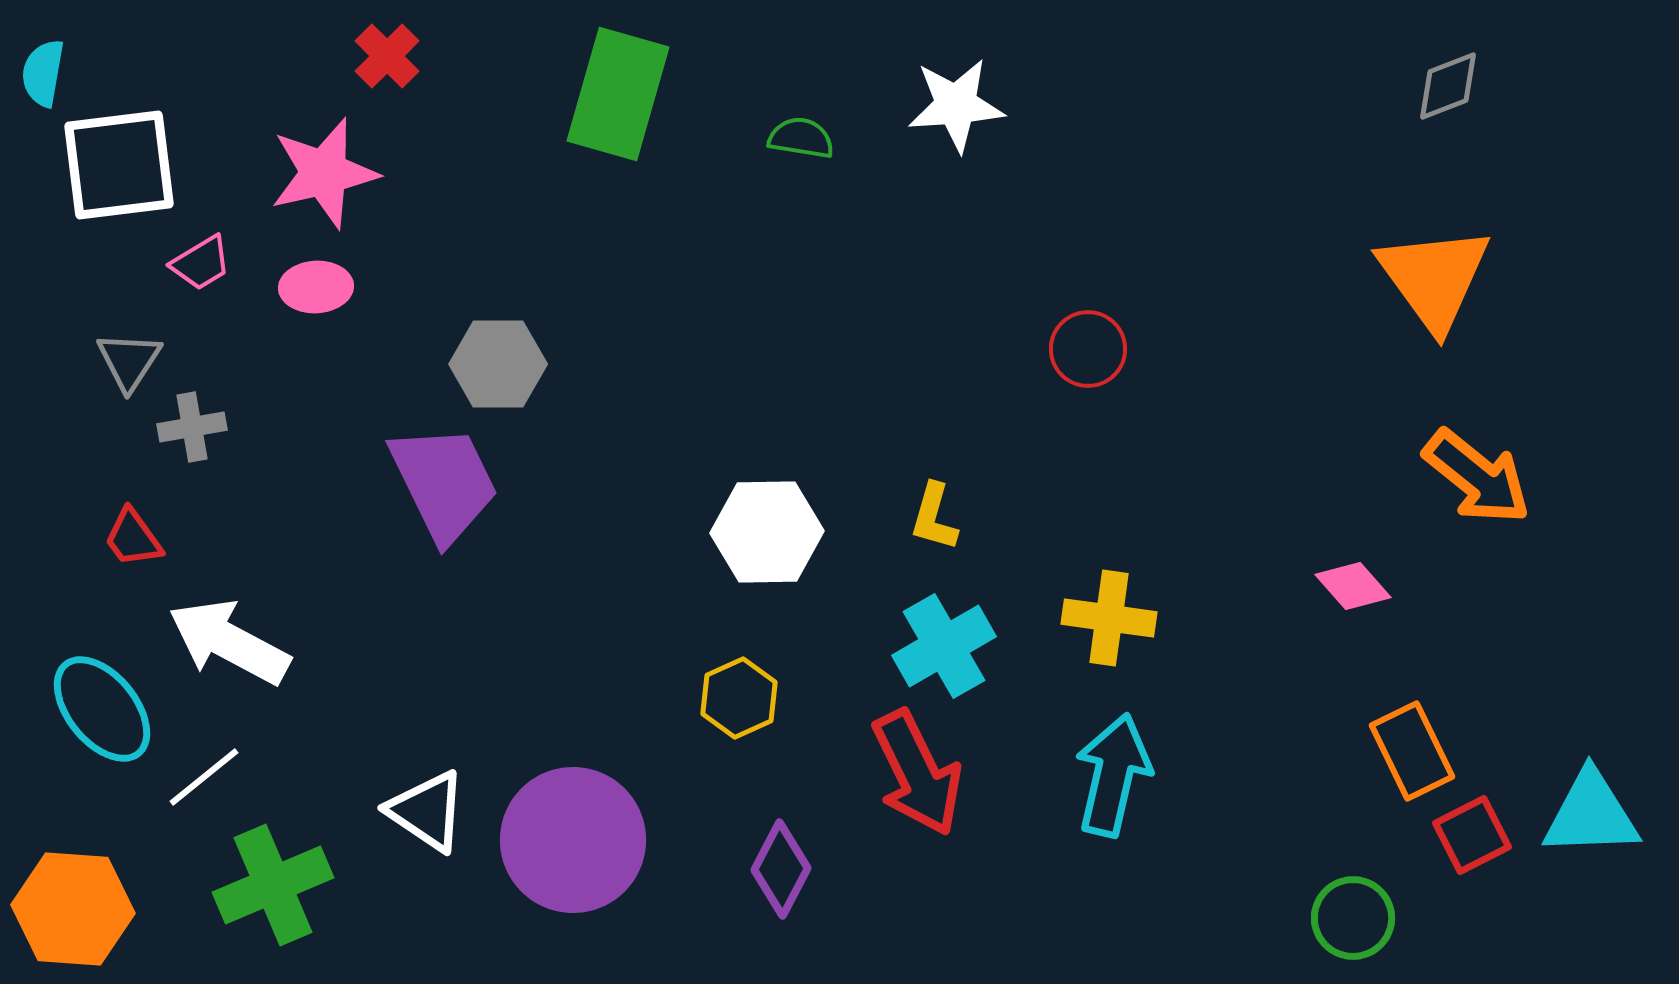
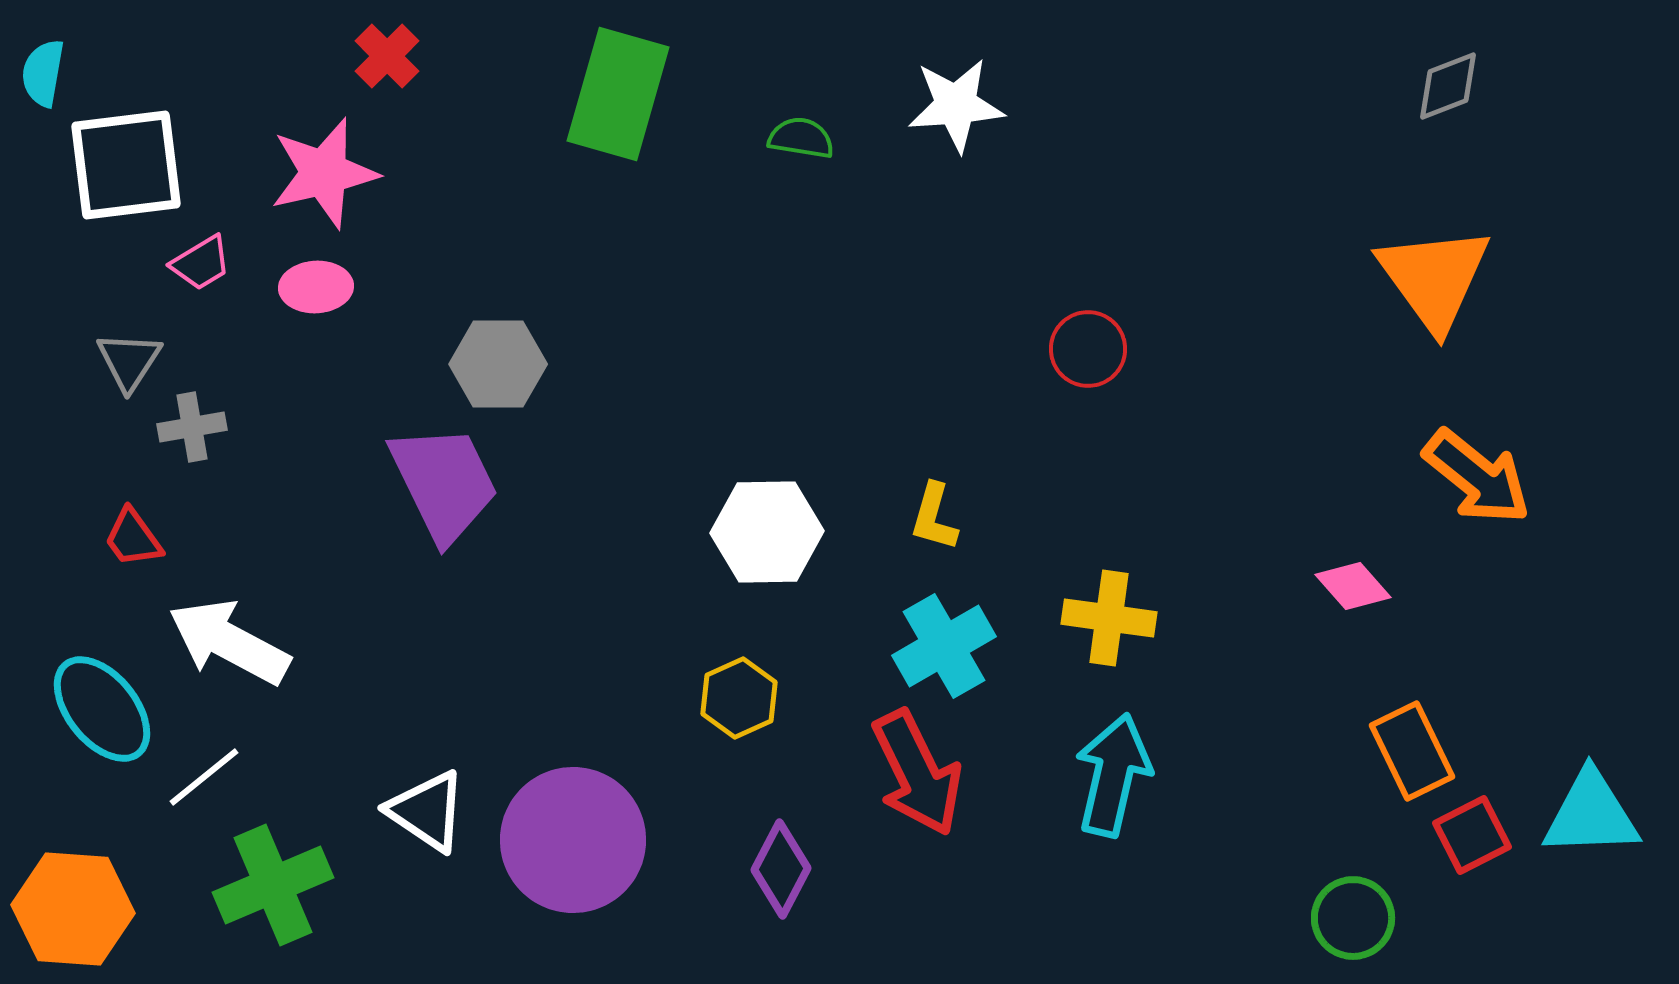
white square: moved 7 px right
